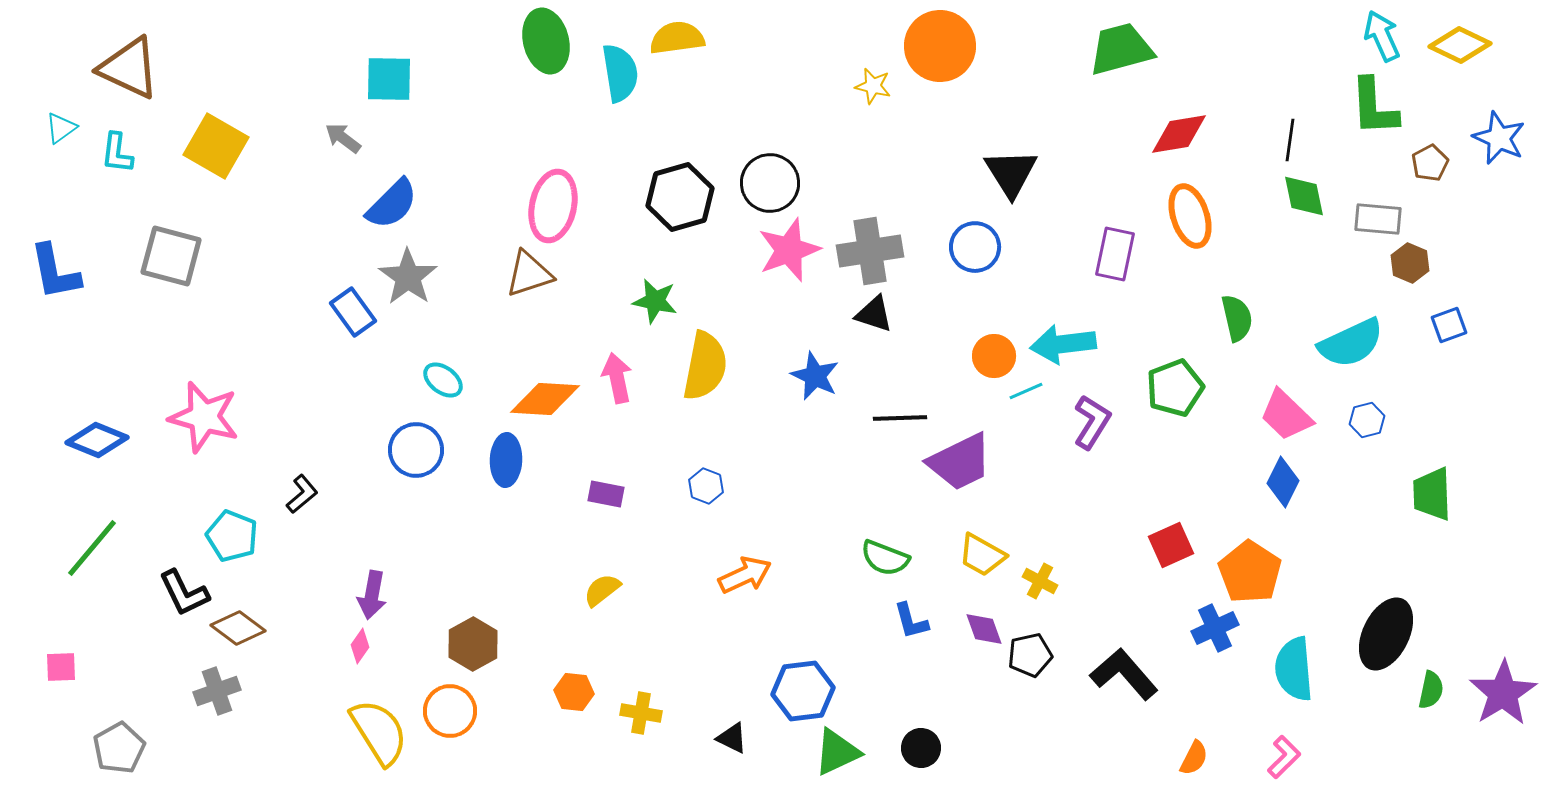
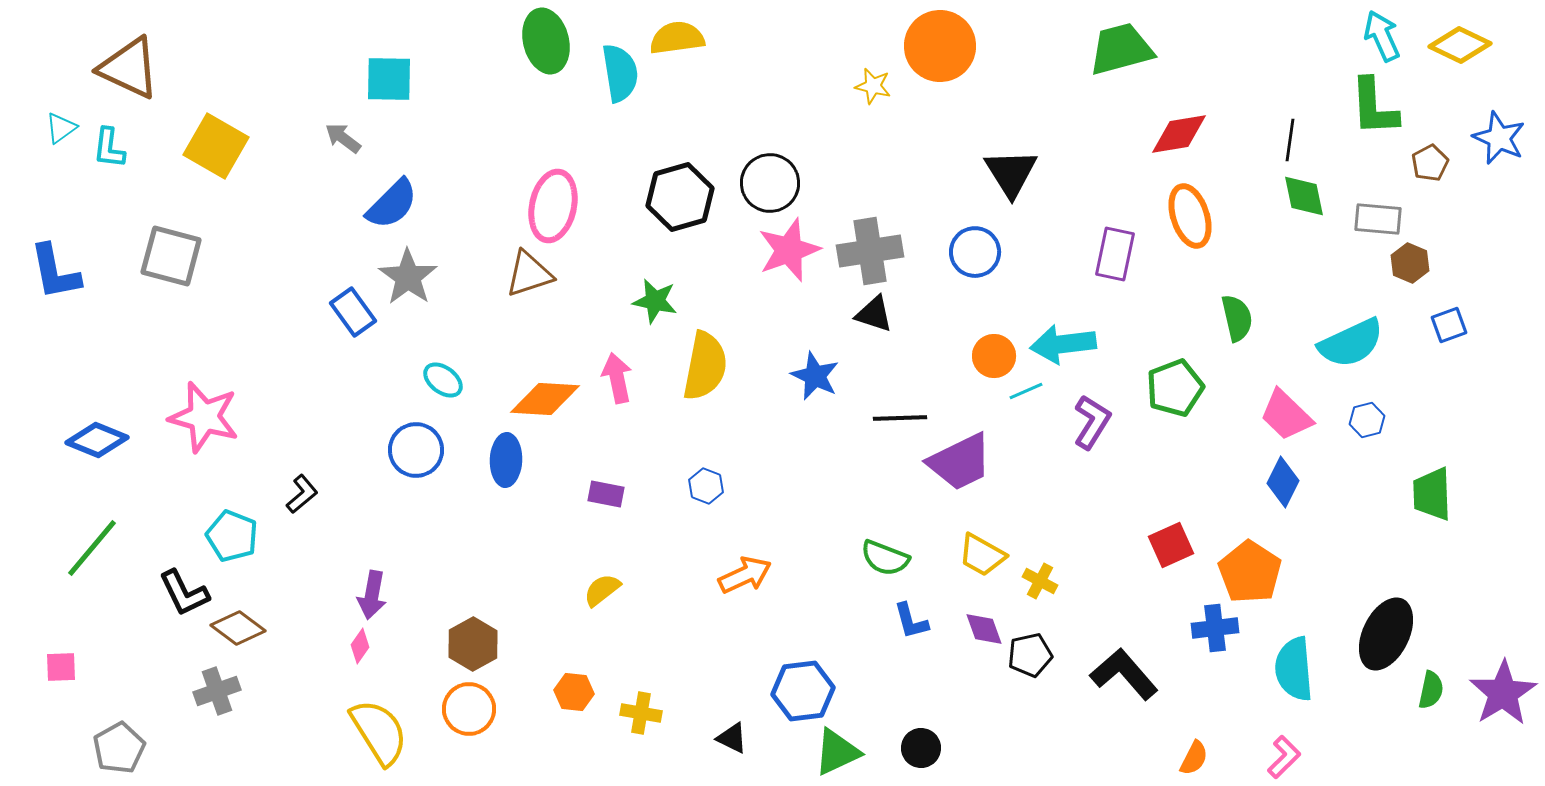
cyan L-shape at (117, 153): moved 8 px left, 5 px up
blue circle at (975, 247): moved 5 px down
blue cross at (1215, 628): rotated 18 degrees clockwise
orange circle at (450, 711): moved 19 px right, 2 px up
